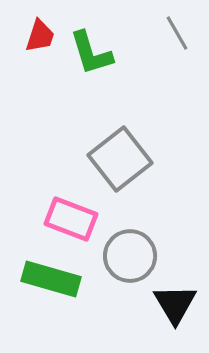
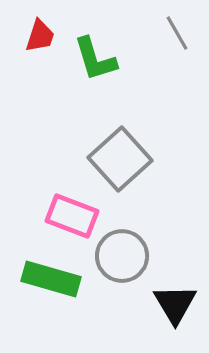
green L-shape: moved 4 px right, 6 px down
gray square: rotated 4 degrees counterclockwise
pink rectangle: moved 1 px right, 3 px up
gray circle: moved 8 px left
